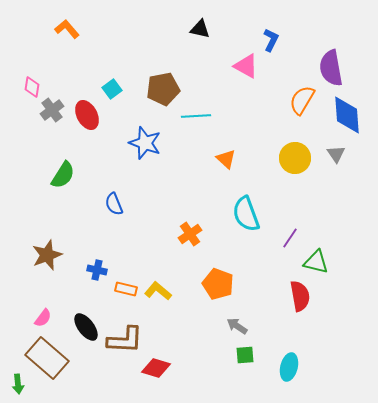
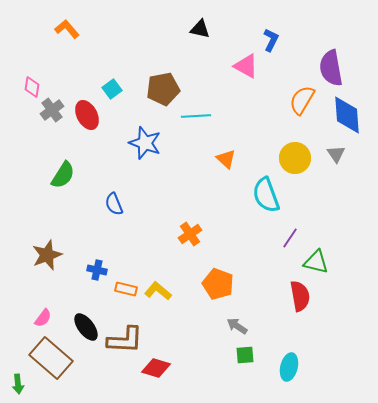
cyan semicircle: moved 20 px right, 19 px up
brown rectangle: moved 4 px right
